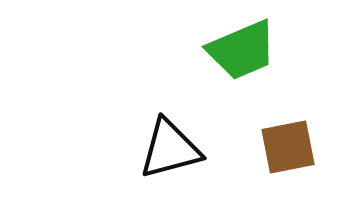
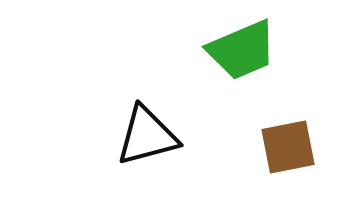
black triangle: moved 23 px left, 13 px up
